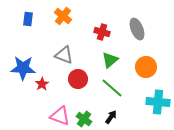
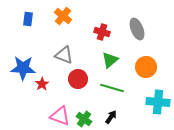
green line: rotated 25 degrees counterclockwise
